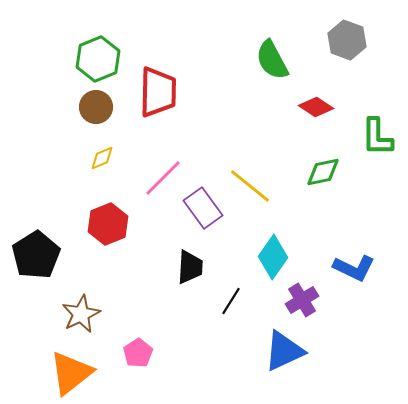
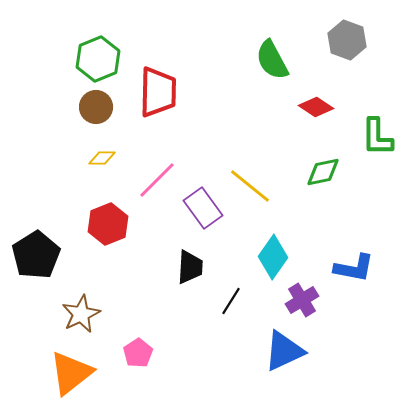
yellow diamond: rotated 24 degrees clockwise
pink line: moved 6 px left, 2 px down
blue L-shape: rotated 15 degrees counterclockwise
